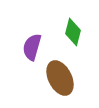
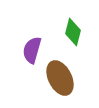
purple semicircle: moved 3 px down
